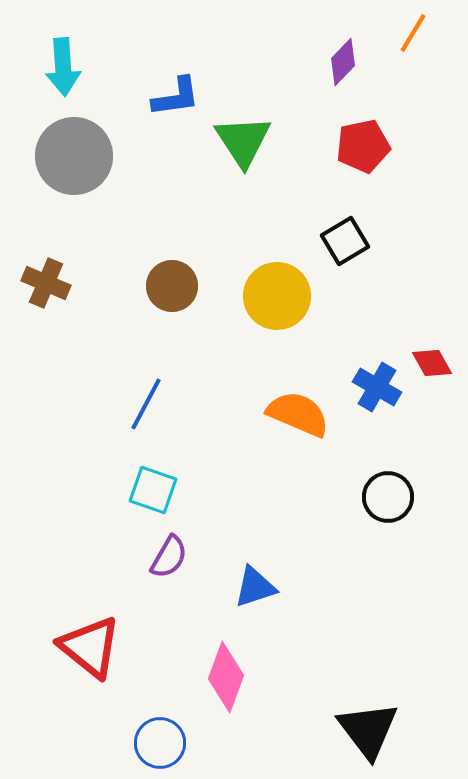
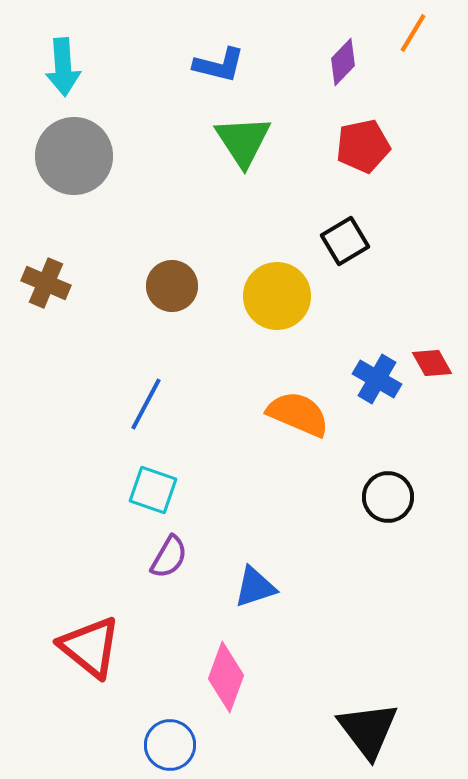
blue L-shape: moved 43 px right, 32 px up; rotated 22 degrees clockwise
blue cross: moved 8 px up
blue circle: moved 10 px right, 2 px down
